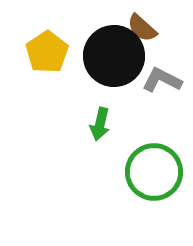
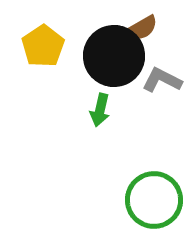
brown semicircle: rotated 72 degrees counterclockwise
yellow pentagon: moved 4 px left, 6 px up
green arrow: moved 14 px up
green circle: moved 28 px down
